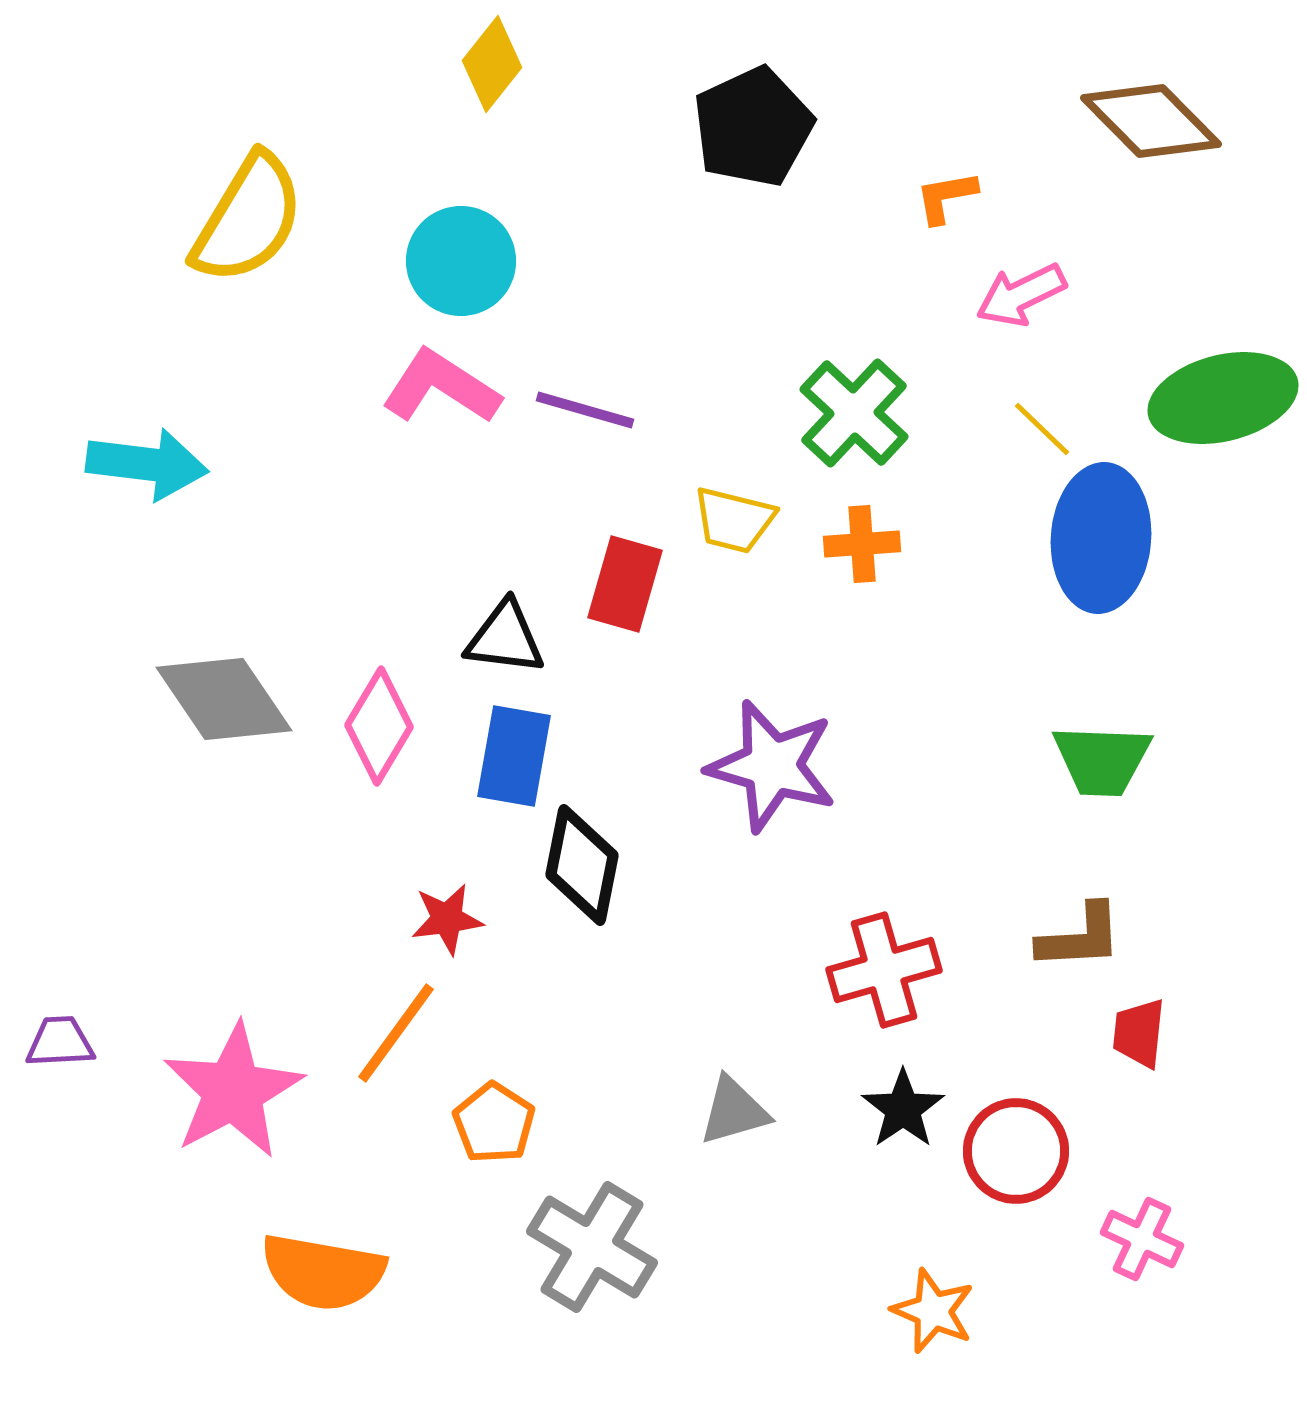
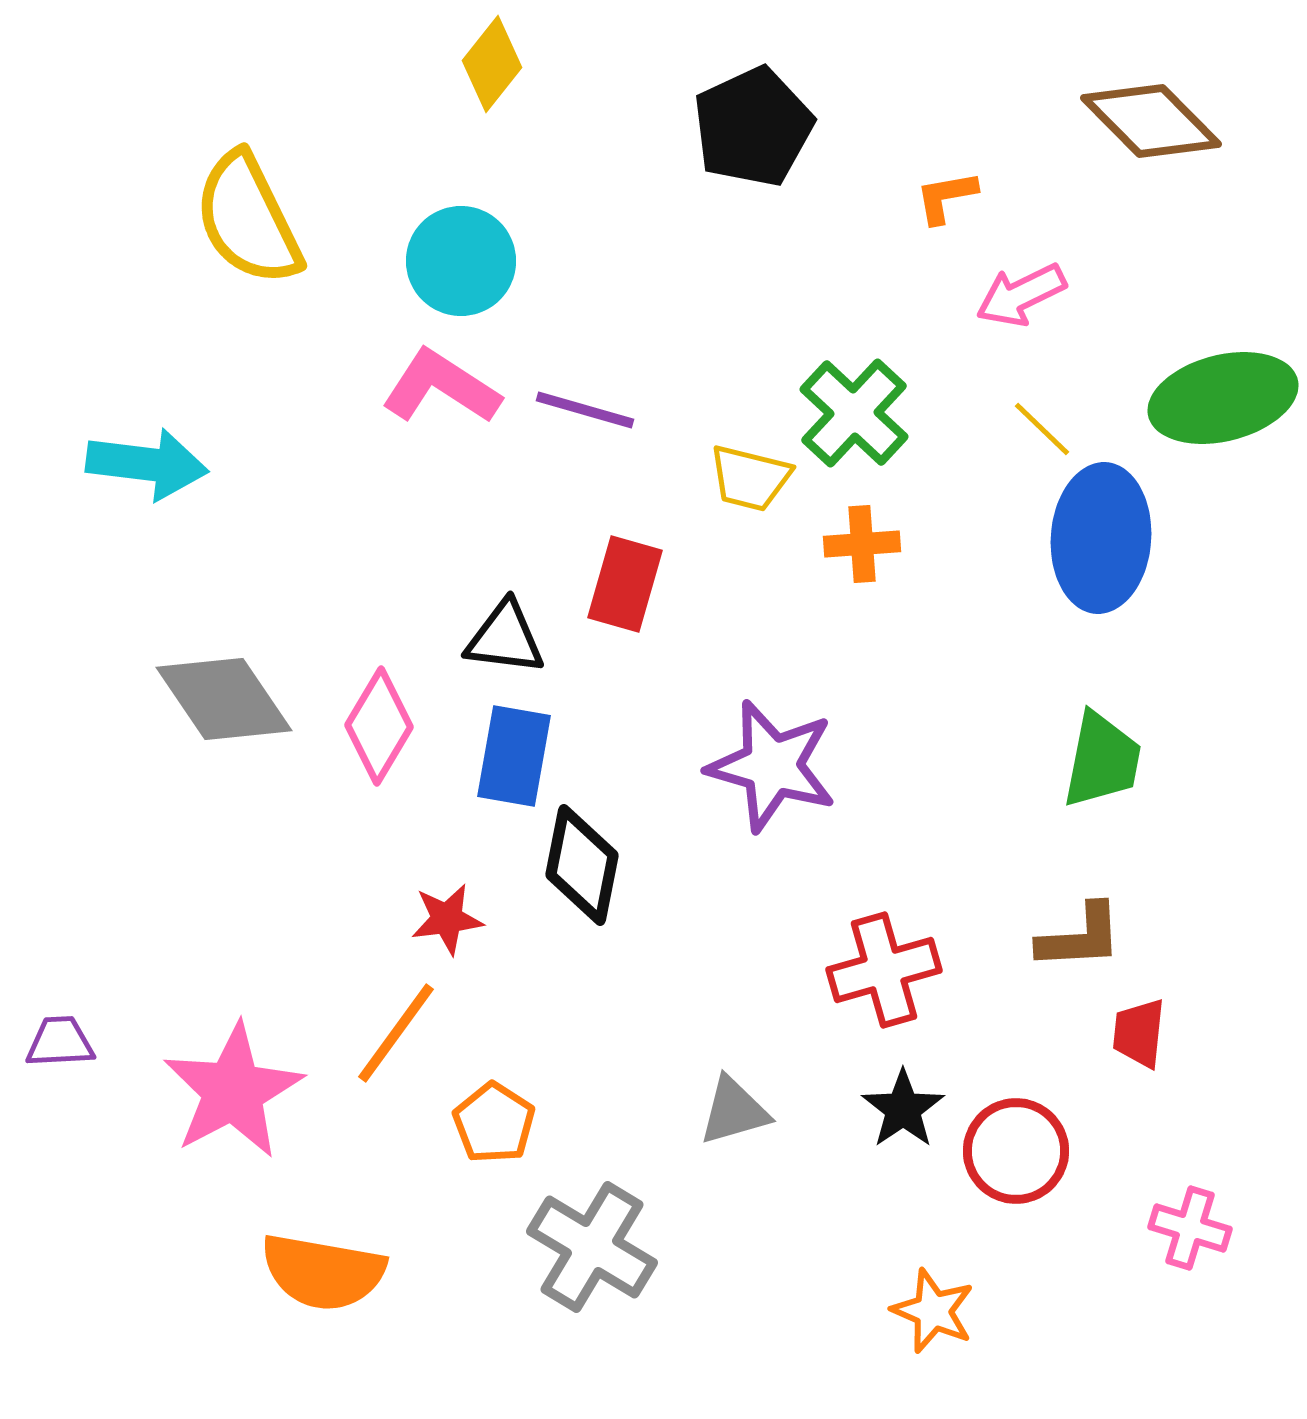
yellow semicircle: rotated 123 degrees clockwise
yellow trapezoid: moved 16 px right, 42 px up
green trapezoid: rotated 81 degrees counterclockwise
pink cross: moved 48 px right, 11 px up; rotated 8 degrees counterclockwise
